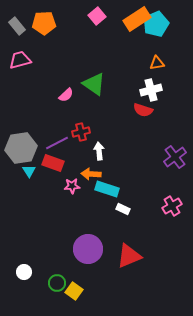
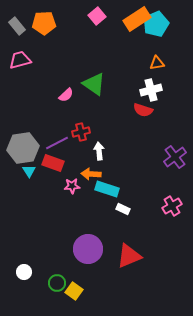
gray hexagon: moved 2 px right
